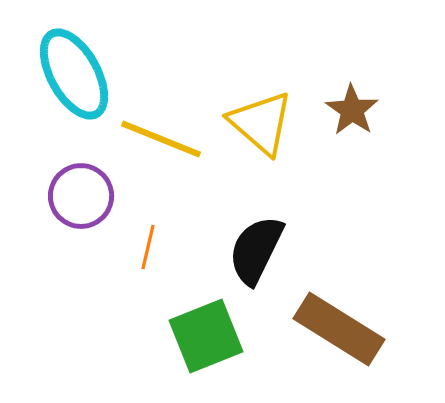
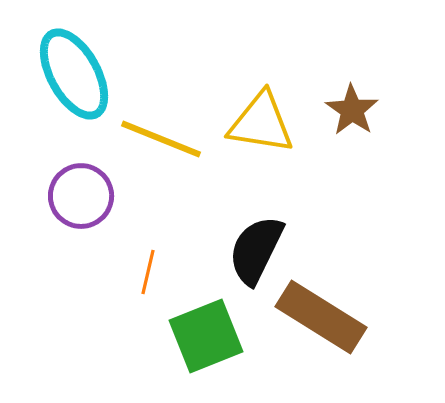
yellow triangle: rotated 32 degrees counterclockwise
orange line: moved 25 px down
brown rectangle: moved 18 px left, 12 px up
